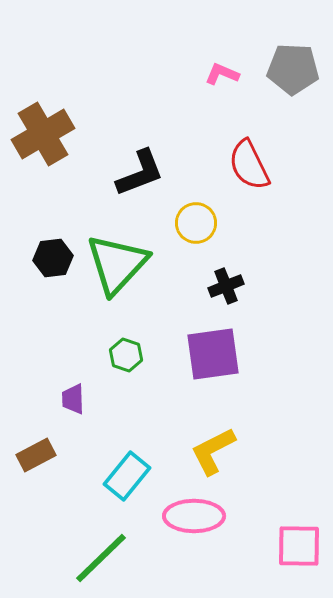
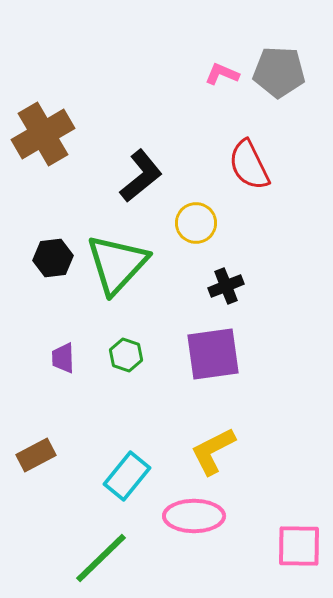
gray pentagon: moved 14 px left, 3 px down
black L-shape: moved 1 px right, 3 px down; rotated 18 degrees counterclockwise
purple trapezoid: moved 10 px left, 41 px up
